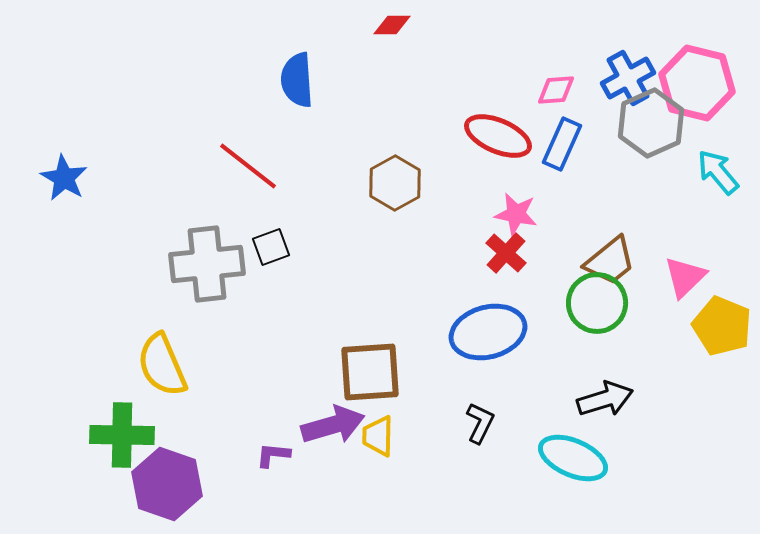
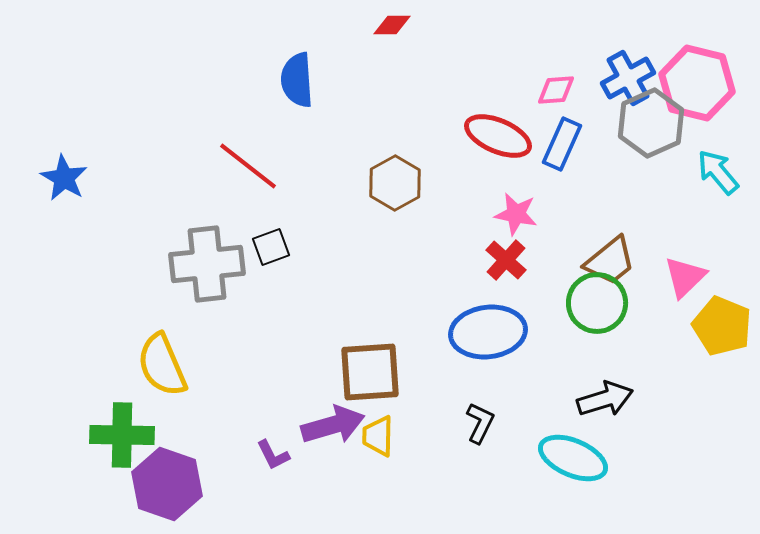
red cross: moved 7 px down
blue ellipse: rotated 8 degrees clockwise
purple L-shape: rotated 123 degrees counterclockwise
